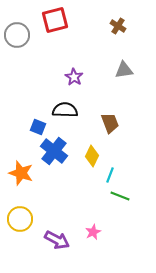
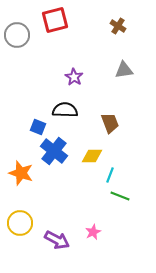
yellow diamond: rotated 65 degrees clockwise
yellow circle: moved 4 px down
